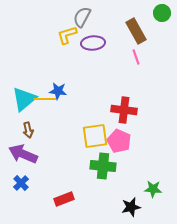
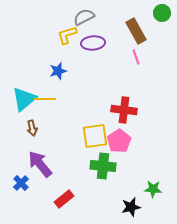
gray semicircle: moved 2 px right; rotated 35 degrees clockwise
blue star: moved 20 px up; rotated 24 degrees counterclockwise
brown arrow: moved 4 px right, 2 px up
pink pentagon: rotated 15 degrees clockwise
purple arrow: moved 17 px right, 10 px down; rotated 28 degrees clockwise
red rectangle: rotated 18 degrees counterclockwise
